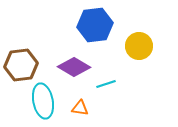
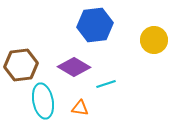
yellow circle: moved 15 px right, 6 px up
